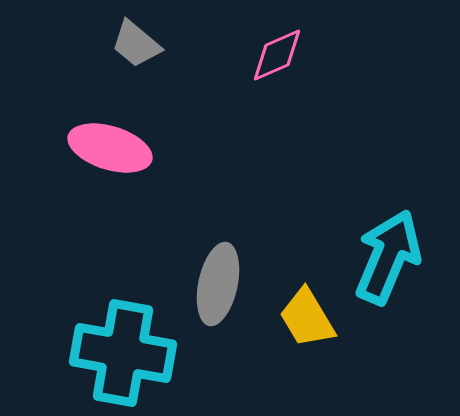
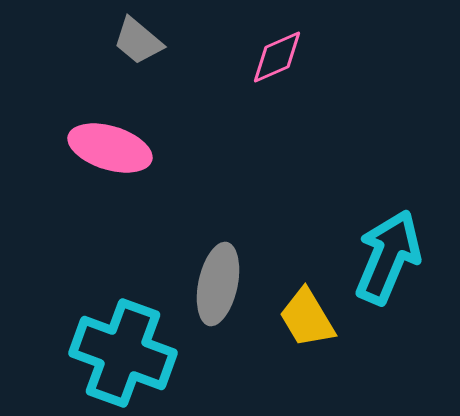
gray trapezoid: moved 2 px right, 3 px up
pink diamond: moved 2 px down
cyan cross: rotated 10 degrees clockwise
